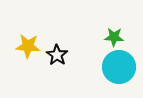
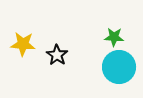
yellow star: moved 5 px left, 2 px up
